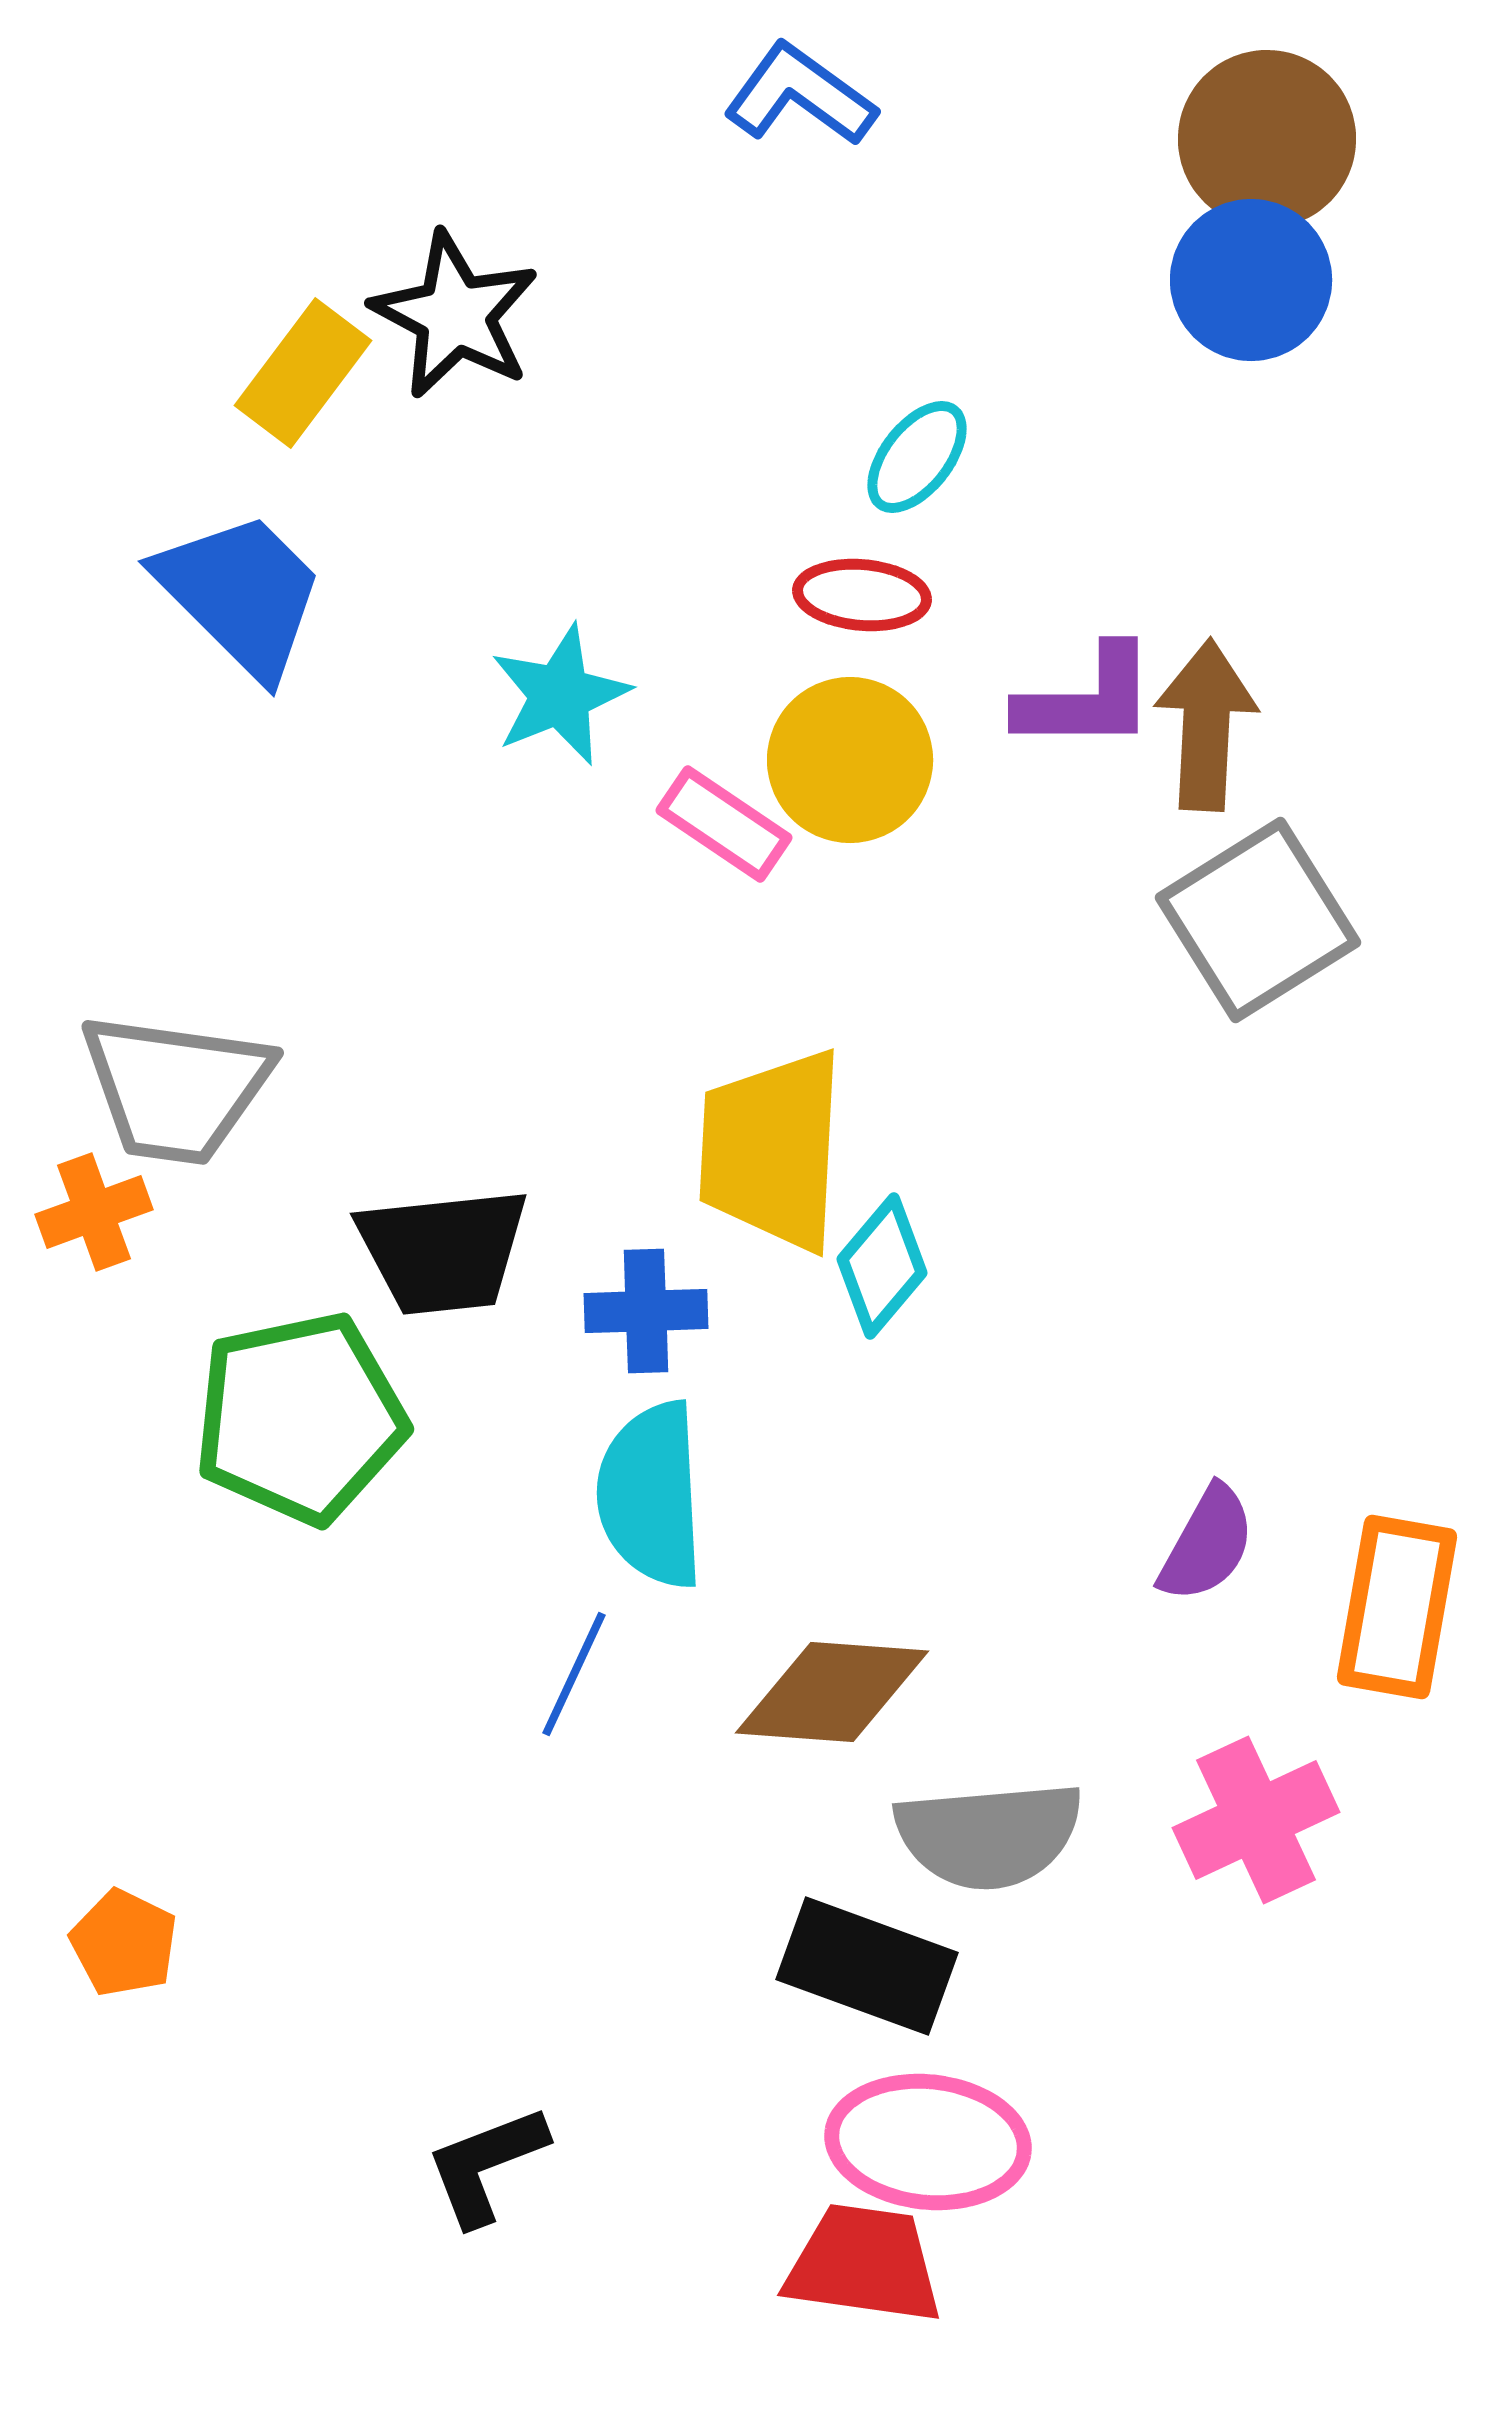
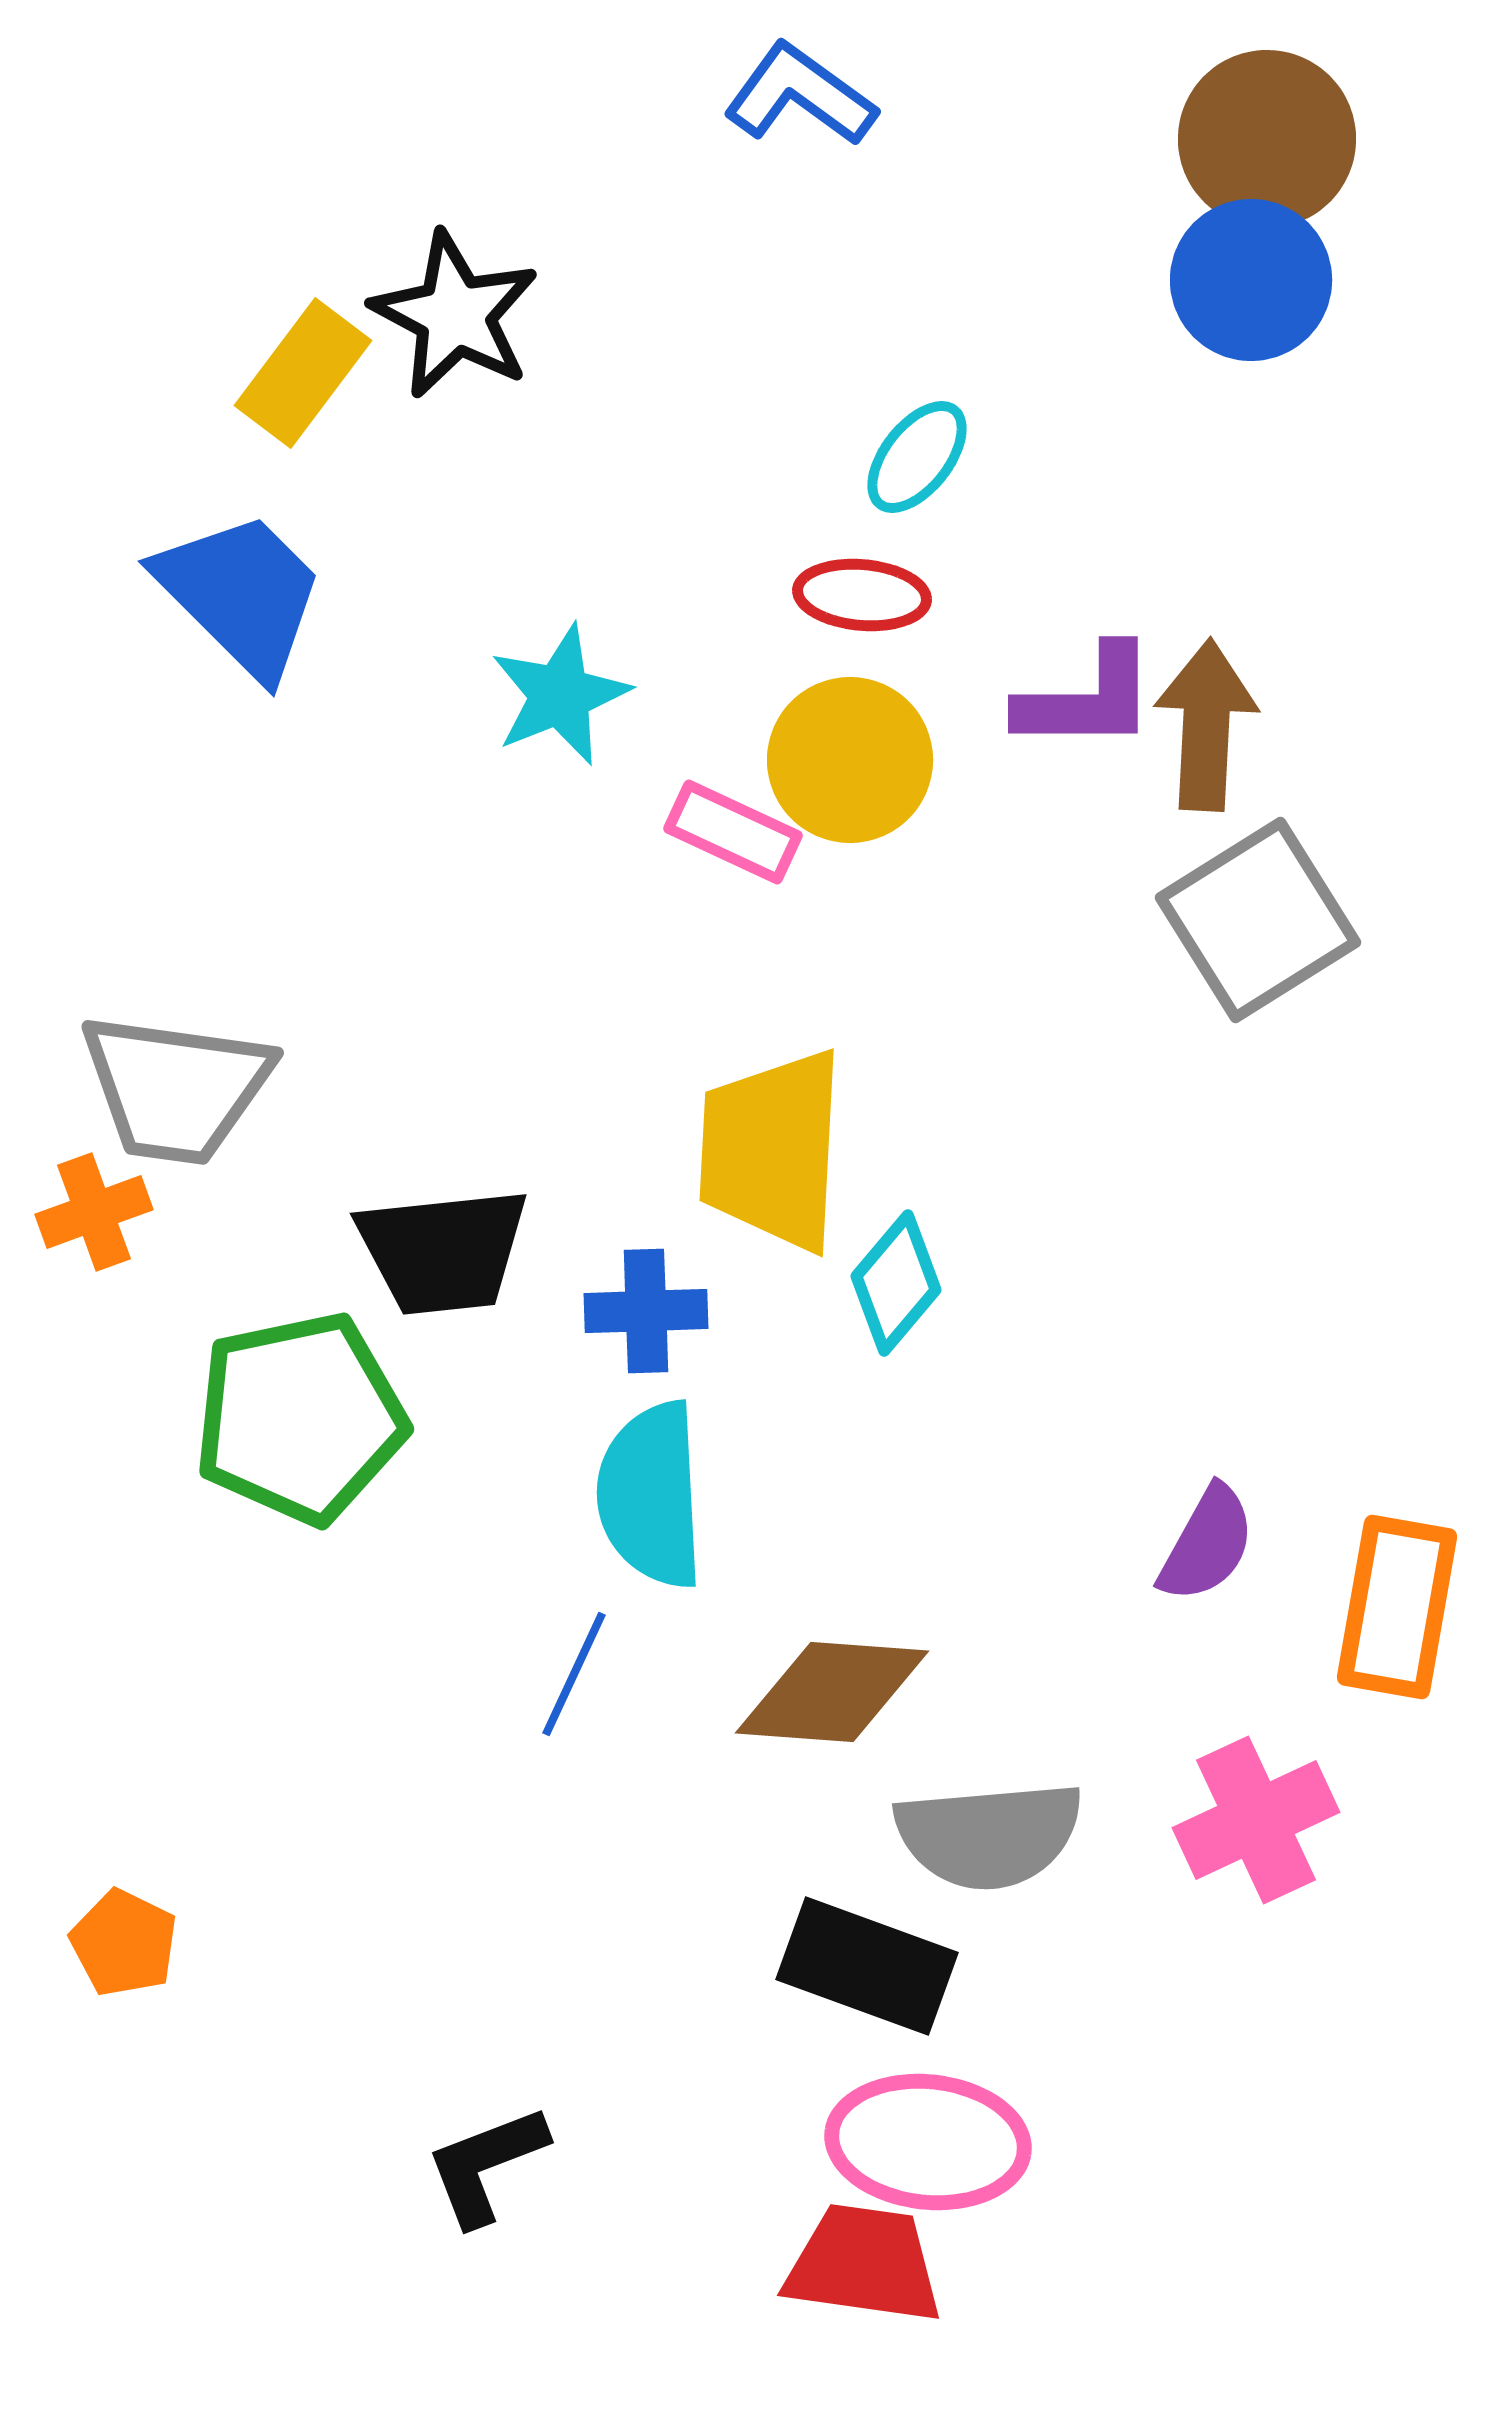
pink rectangle: moved 9 px right, 8 px down; rotated 9 degrees counterclockwise
cyan diamond: moved 14 px right, 17 px down
